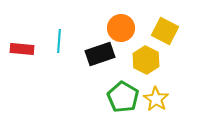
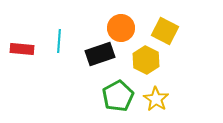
green pentagon: moved 5 px left, 1 px up; rotated 12 degrees clockwise
